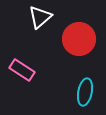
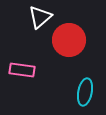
red circle: moved 10 px left, 1 px down
pink rectangle: rotated 25 degrees counterclockwise
